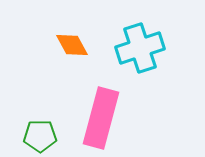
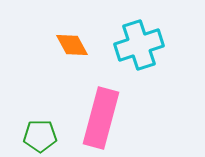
cyan cross: moved 1 px left, 3 px up
